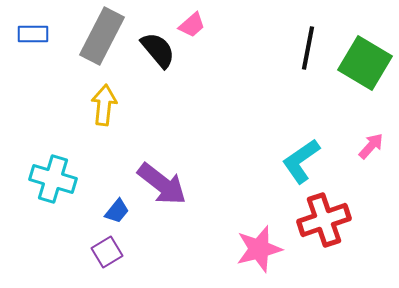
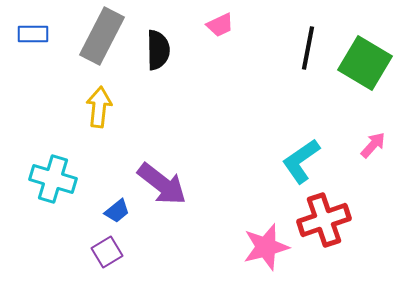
pink trapezoid: moved 28 px right; rotated 16 degrees clockwise
black semicircle: rotated 39 degrees clockwise
yellow arrow: moved 5 px left, 2 px down
pink arrow: moved 2 px right, 1 px up
blue trapezoid: rotated 12 degrees clockwise
pink star: moved 7 px right, 2 px up
